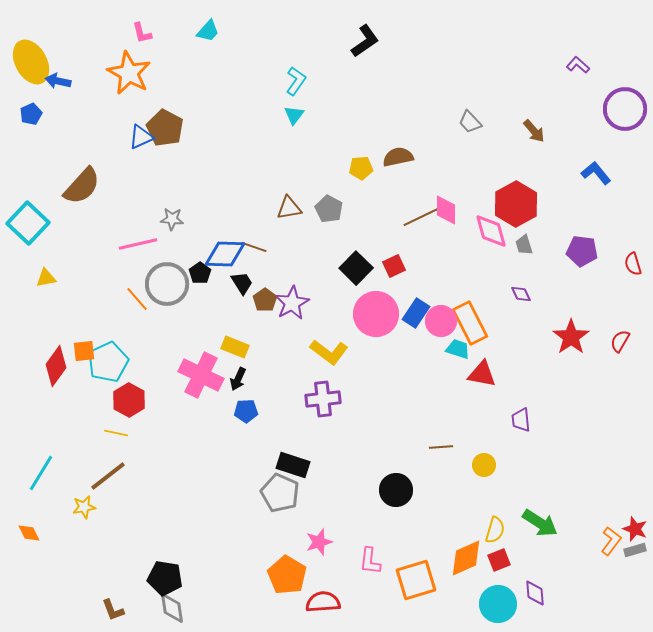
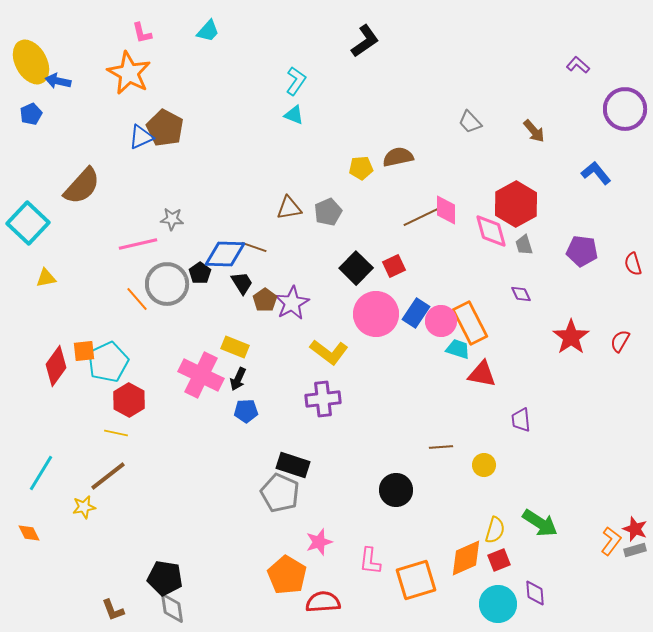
cyan triangle at (294, 115): rotated 45 degrees counterclockwise
gray pentagon at (329, 209): moved 1 px left, 3 px down; rotated 20 degrees clockwise
